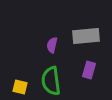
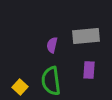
purple rectangle: rotated 12 degrees counterclockwise
yellow square: rotated 28 degrees clockwise
